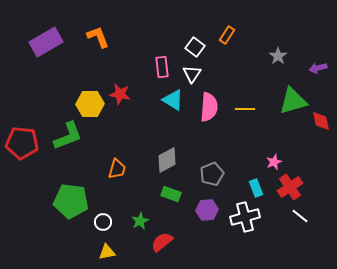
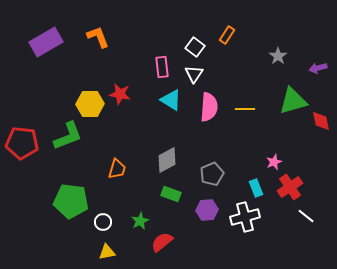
white triangle: moved 2 px right
cyan triangle: moved 2 px left
white line: moved 6 px right
